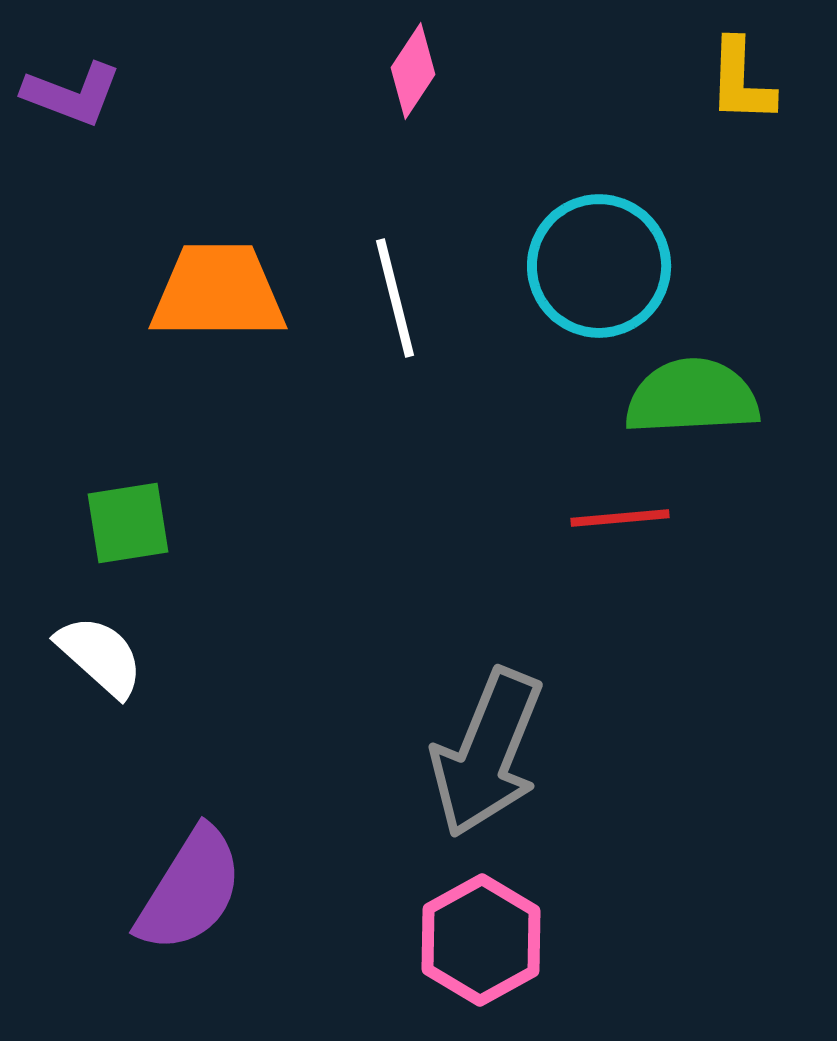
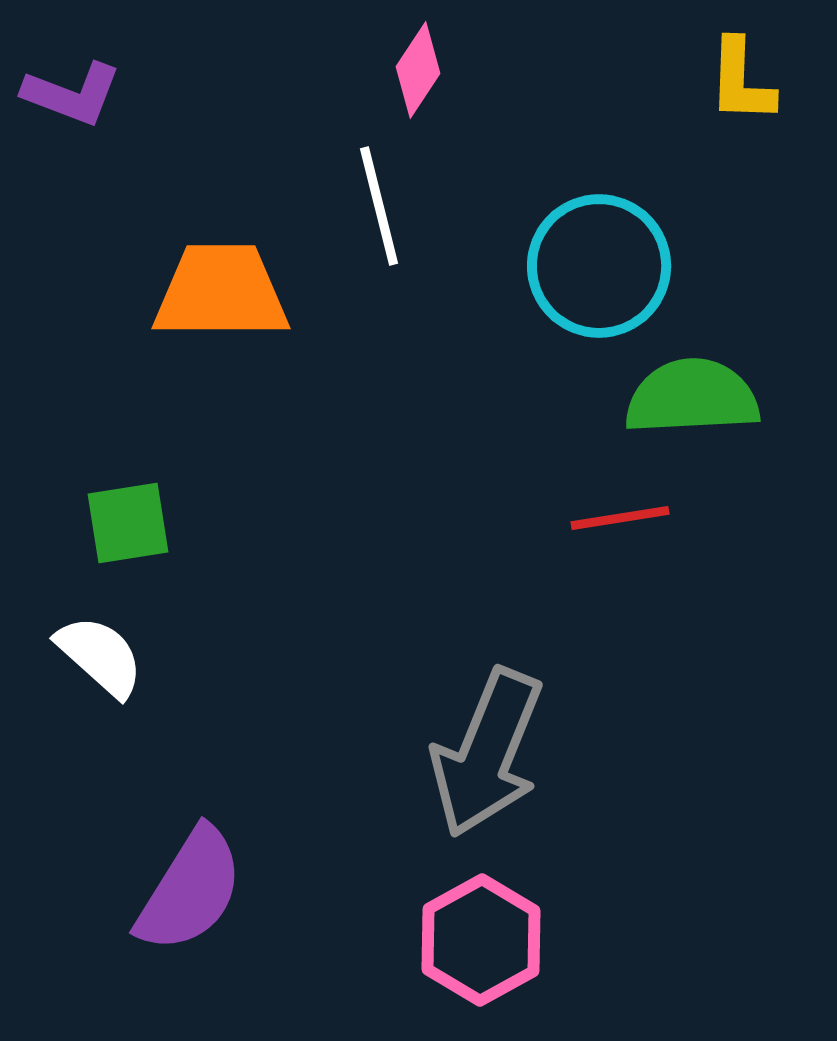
pink diamond: moved 5 px right, 1 px up
orange trapezoid: moved 3 px right
white line: moved 16 px left, 92 px up
red line: rotated 4 degrees counterclockwise
